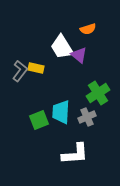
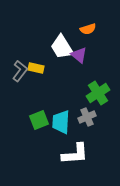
cyan trapezoid: moved 10 px down
